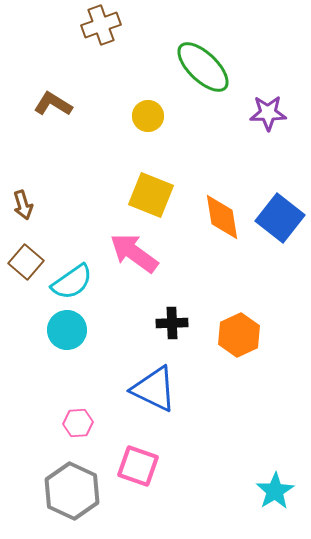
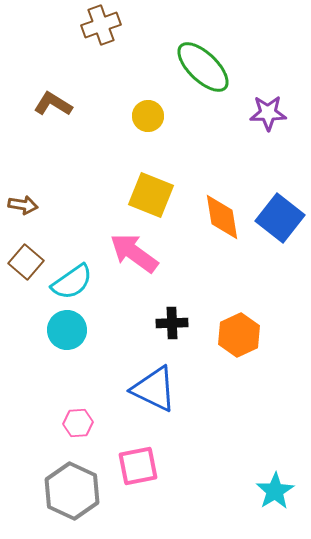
brown arrow: rotated 64 degrees counterclockwise
pink square: rotated 30 degrees counterclockwise
